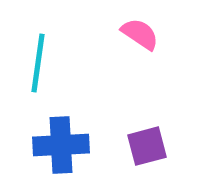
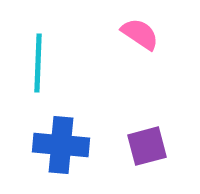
cyan line: rotated 6 degrees counterclockwise
blue cross: rotated 8 degrees clockwise
